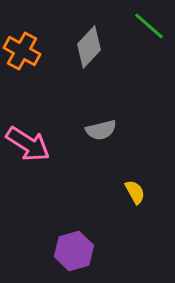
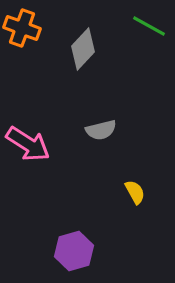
green line: rotated 12 degrees counterclockwise
gray diamond: moved 6 px left, 2 px down
orange cross: moved 23 px up; rotated 9 degrees counterclockwise
